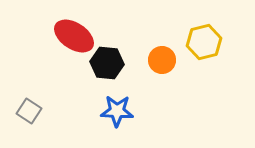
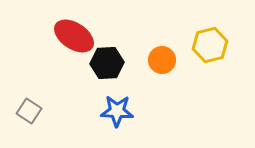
yellow hexagon: moved 6 px right, 3 px down
black hexagon: rotated 8 degrees counterclockwise
